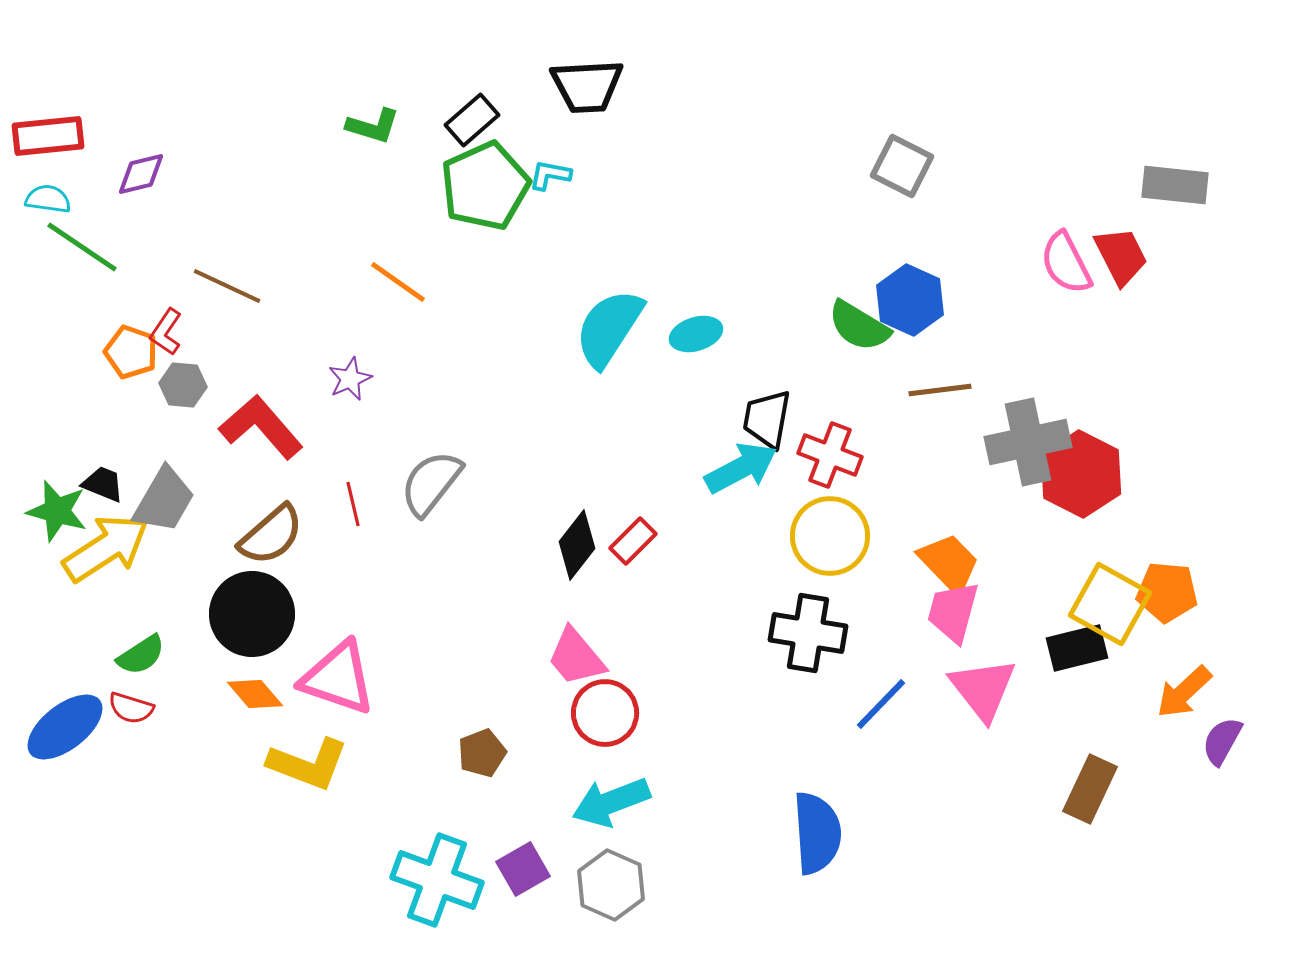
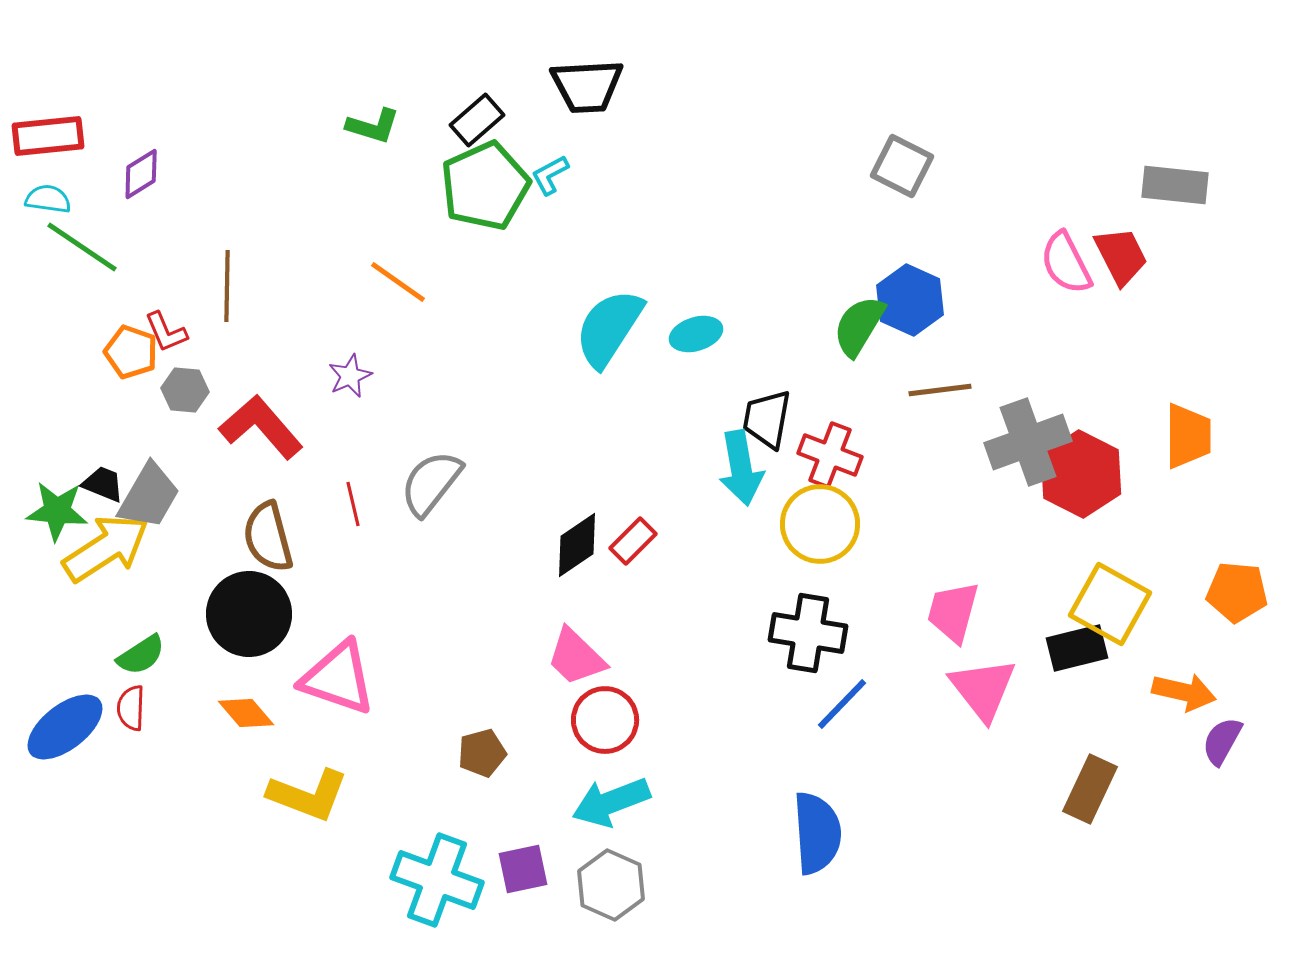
black rectangle at (472, 120): moved 5 px right
purple diamond at (141, 174): rotated 18 degrees counterclockwise
cyan L-shape at (550, 175): rotated 39 degrees counterclockwise
brown line at (227, 286): rotated 66 degrees clockwise
green semicircle at (859, 326): rotated 90 degrees clockwise
red L-shape at (166, 332): rotated 57 degrees counterclockwise
purple star at (350, 379): moved 3 px up
gray hexagon at (183, 385): moved 2 px right, 5 px down
gray cross at (1028, 442): rotated 8 degrees counterclockwise
cyan arrow at (741, 468): rotated 108 degrees clockwise
gray trapezoid at (164, 500): moved 15 px left, 4 px up
green star at (57, 511): rotated 10 degrees counterclockwise
brown semicircle at (271, 535): moved 3 px left, 2 px down; rotated 116 degrees clockwise
yellow circle at (830, 536): moved 10 px left, 12 px up
black diamond at (577, 545): rotated 18 degrees clockwise
orange trapezoid at (949, 563): moved 239 px right, 127 px up; rotated 44 degrees clockwise
orange pentagon at (1167, 592): moved 70 px right
black circle at (252, 614): moved 3 px left
pink trapezoid at (576, 657): rotated 6 degrees counterclockwise
orange arrow at (1184, 692): rotated 124 degrees counterclockwise
orange diamond at (255, 694): moved 9 px left, 19 px down
blue line at (881, 704): moved 39 px left
red semicircle at (131, 708): rotated 75 degrees clockwise
red circle at (605, 713): moved 7 px down
brown pentagon at (482, 753): rotated 6 degrees clockwise
yellow L-shape at (308, 764): moved 31 px down
purple square at (523, 869): rotated 18 degrees clockwise
